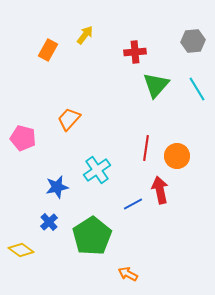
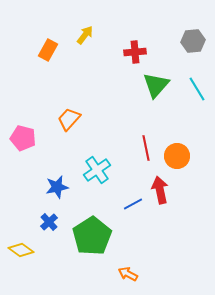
red line: rotated 20 degrees counterclockwise
